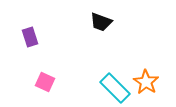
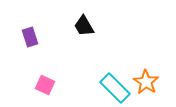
black trapezoid: moved 17 px left, 4 px down; rotated 40 degrees clockwise
pink square: moved 3 px down
